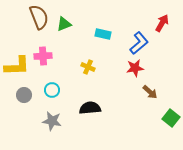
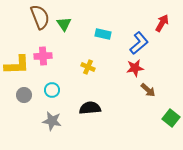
brown semicircle: moved 1 px right
green triangle: rotated 42 degrees counterclockwise
yellow L-shape: moved 1 px up
brown arrow: moved 2 px left, 2 px up
